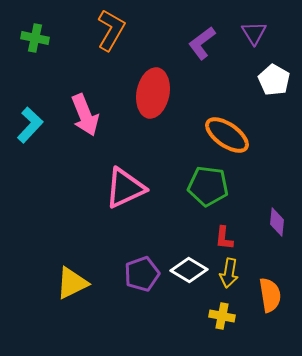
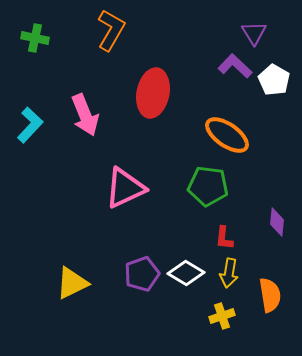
purple L-shape: moved 33 px right, 23 px down; rotated 80 degrees clockwise
white diamond: moved 3 px left, 3 px down
yellow cross: rotated 30 degrees counterclockwise
